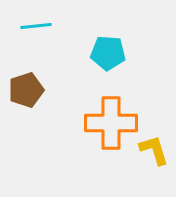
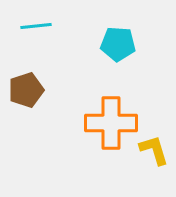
cyan pentagon: moved 10 px right, 9 px up
